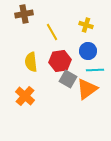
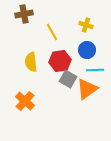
blue circle: moved 1 px left, 1 px up
orange cross: moved 5 px down
